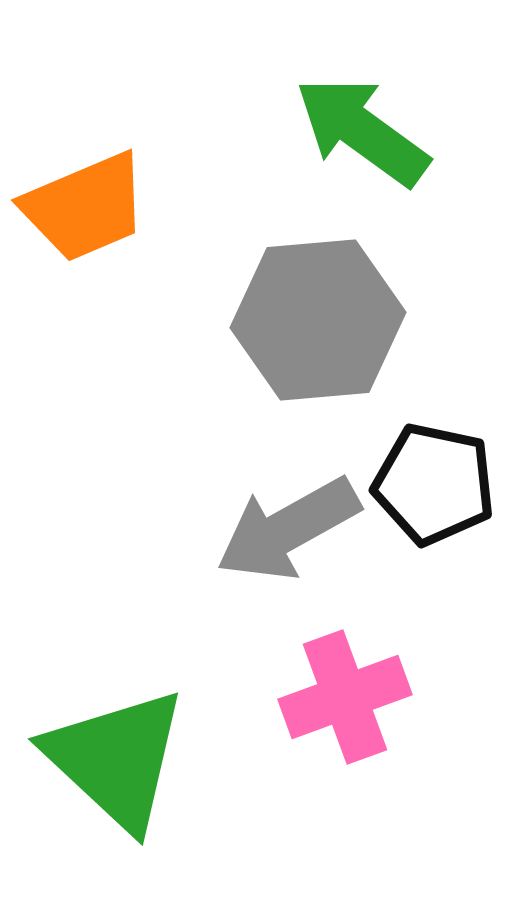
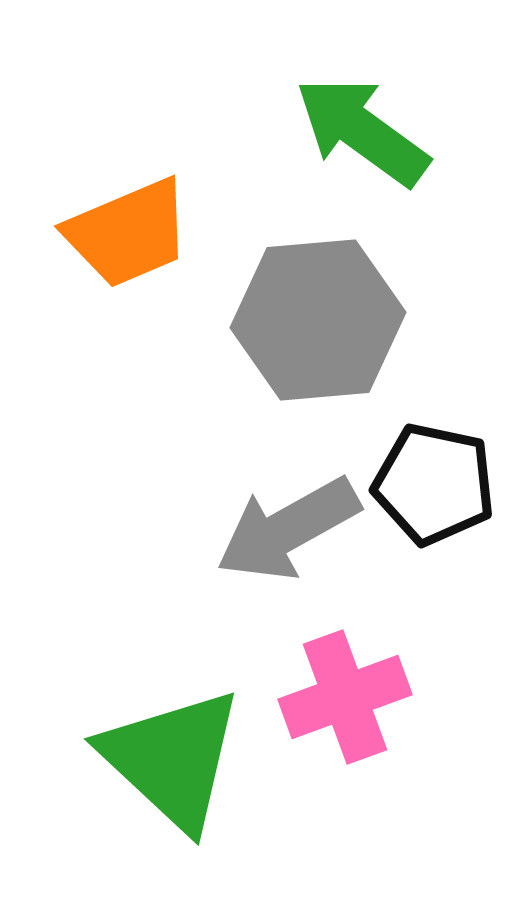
orange trapezoid: moved 43 px right, 26 px down
green triangle: moved 56 px right
